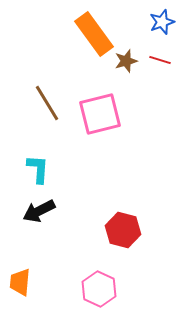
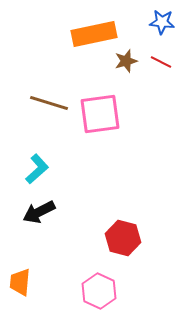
blue star: rotated 25 degrees clockwise
orange rectangle: rotated 66 degrees counterclockwise
red line: moved 1 px right, 2 px down; rotated 10 degrees clockwise
brown line: moved 2 px right; rotated 42 degrees counterclockwise
pink square: rotated 6 degrees clockwise
cyan L-shape: moved 1 px left; rotated 44 degrees clockwise
black arrow: moved 1 px down
red hexagon: moved 8 px down
pink hexagon: moved 2 px down
